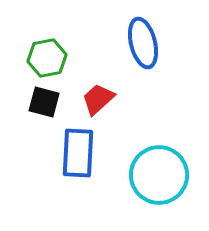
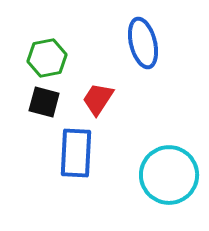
red trapezoid: rotated 15 degrees counterclockwise
blue rectangle: moved 2 px left
cyan circle: moved 10 px right
